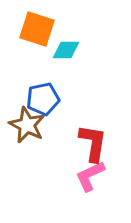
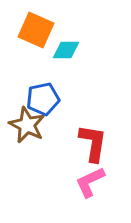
orange square: moved 1 px left, 1 px down; rotated 6 degrees clockwise
pink L-shape: moved 6 px down
